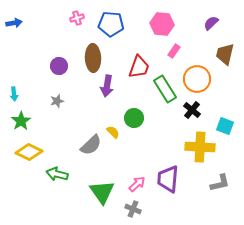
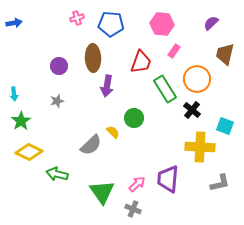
red trapezoid: moved 2 px right, 5 px up
